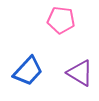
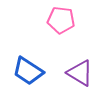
blue trapezoid: rotated 80 degrees clockwise
